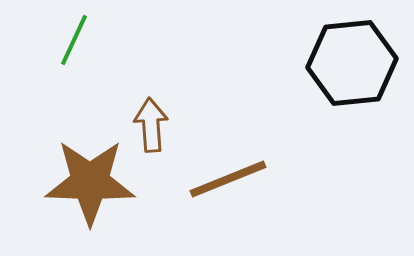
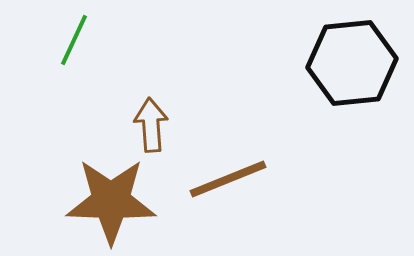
brown star: moved 21 px right, 19 px down
